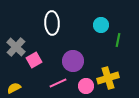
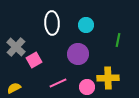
cyan circle: moved 15 px left
purple circle: moved 5 px right, 7 px up
yellow cross: rotated 15 degrees clockwise
pink circle: moved 1 px right, 1 px down
